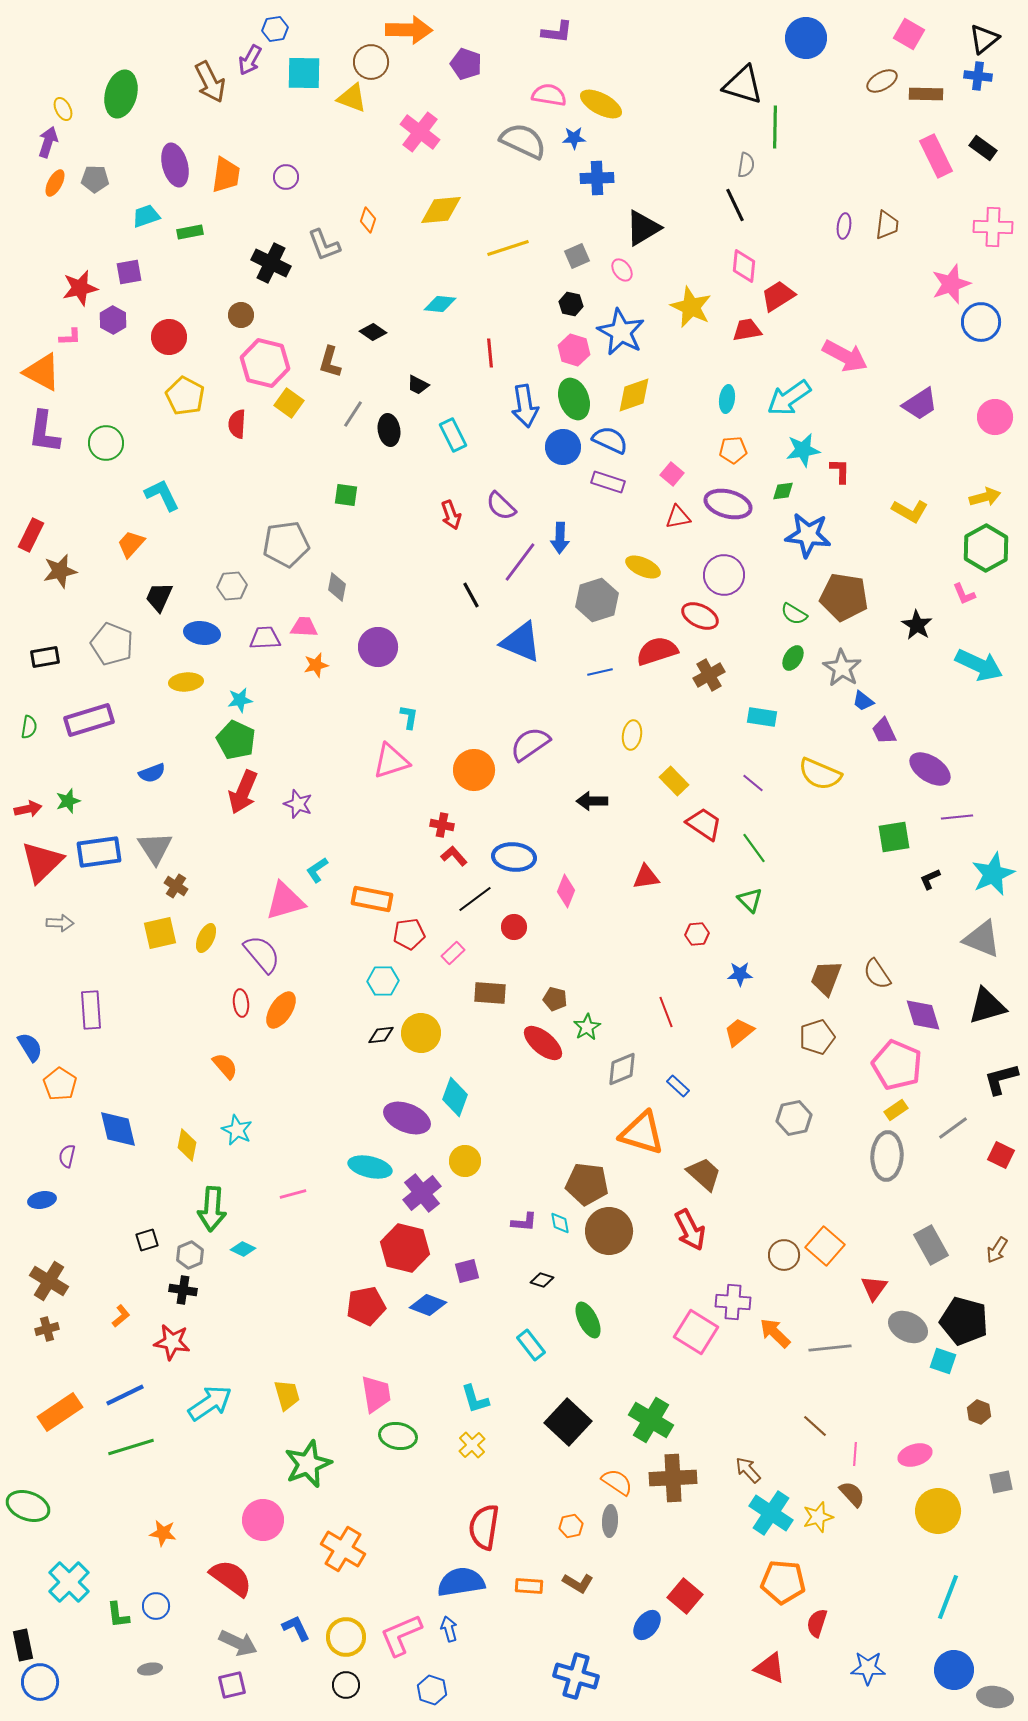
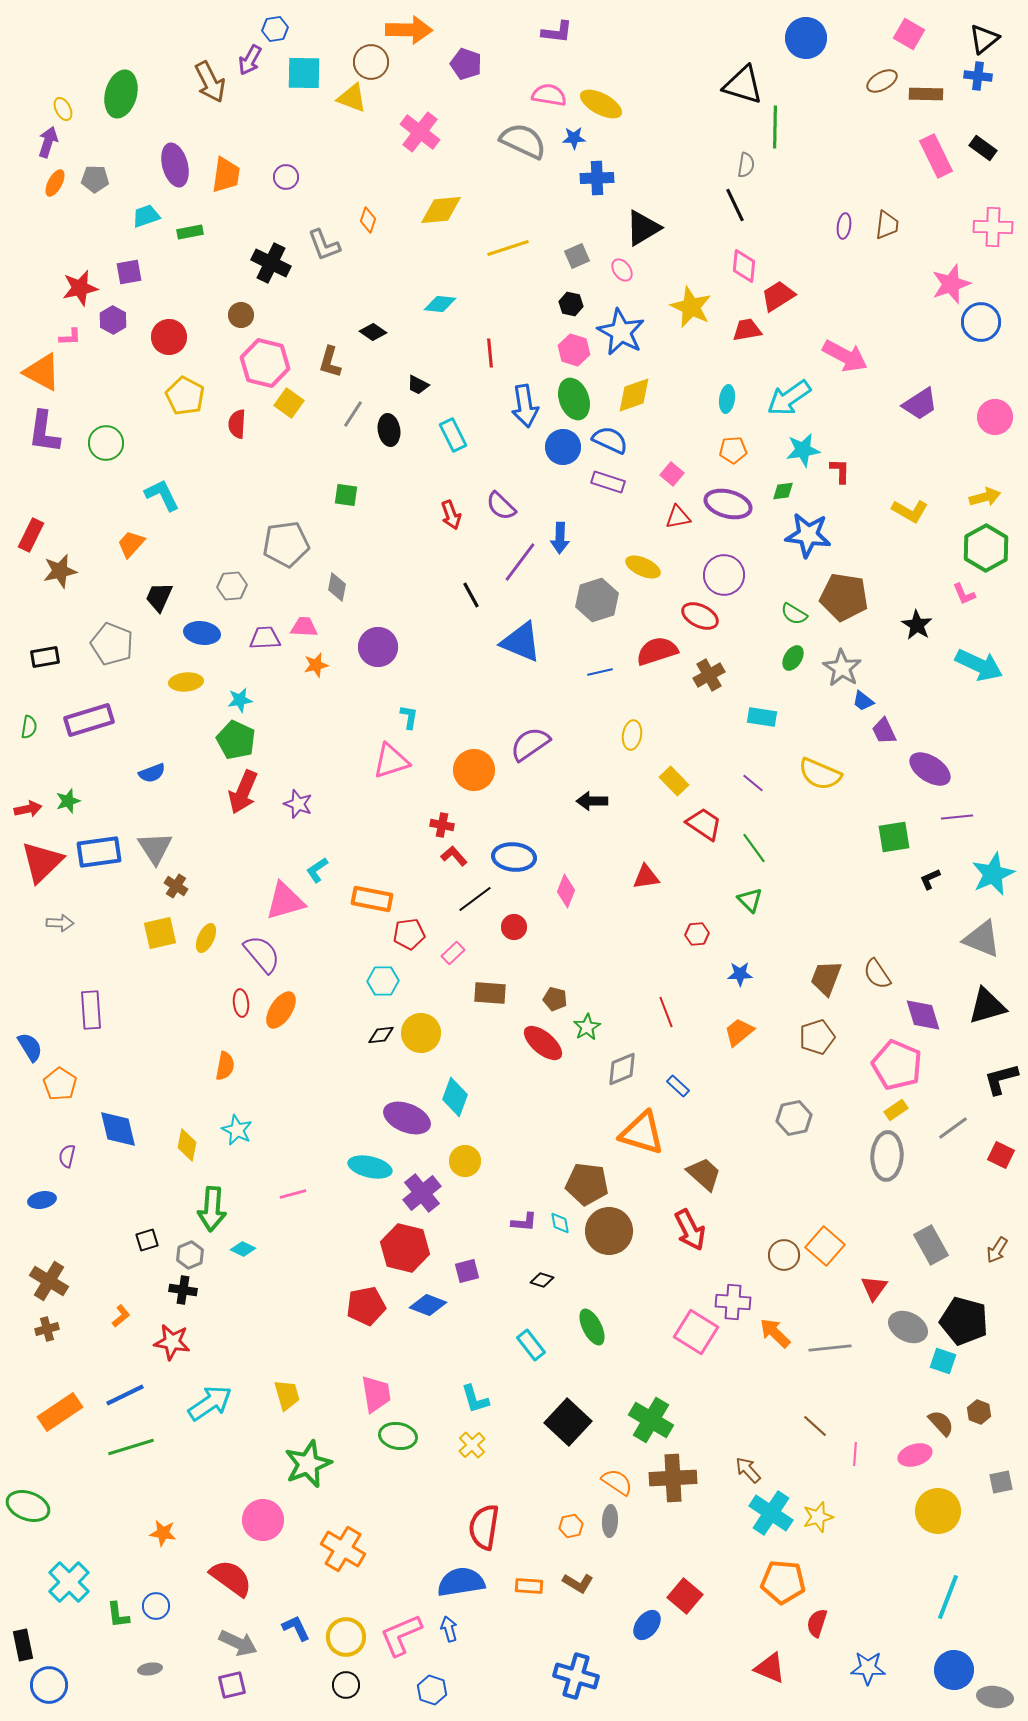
orange semicircle at (225, 1066): rotated 52 degrees clockwise
green ellipse at (588, 1320): moved 4 px right, 7 px down
brown semicircle at (852, 1494): moved 89 px right, 71 px up
blue circle at (40, 1682): moved 9 px right, 3 px down
